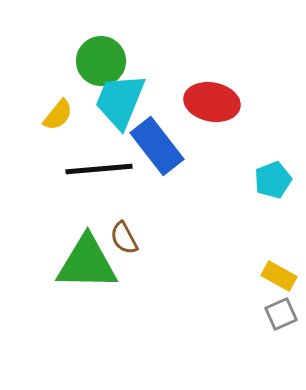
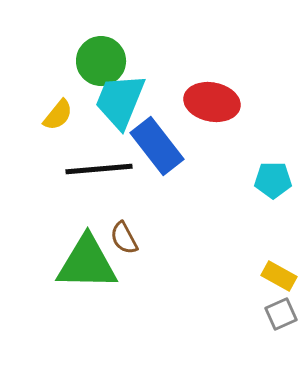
cyan pentagon: rotated 21 degrees clockwise
